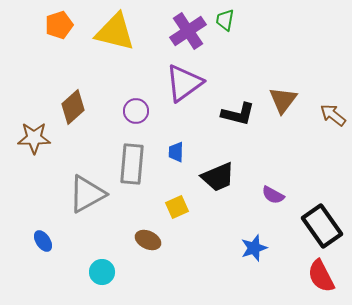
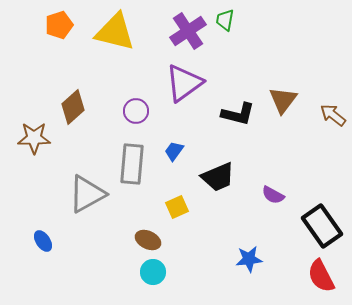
blue trapezoid: moved 2 px left, 1 px up; rotated 35 degrees clockwise
blue star: moved 5 px left, 11 px down; rotated 12 degrees clockwise
cyan circle: moved 51 px right
